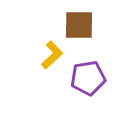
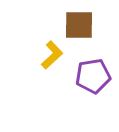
purple pentagon: moved 5 px right, 2 px up
